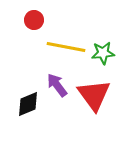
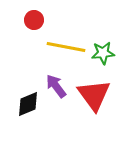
purple arrow: moved 1 px left, 1 px down
